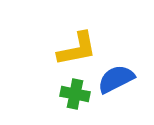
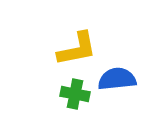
blue semicircle: moved 1 px right; rotated 21 degrees clockwise
